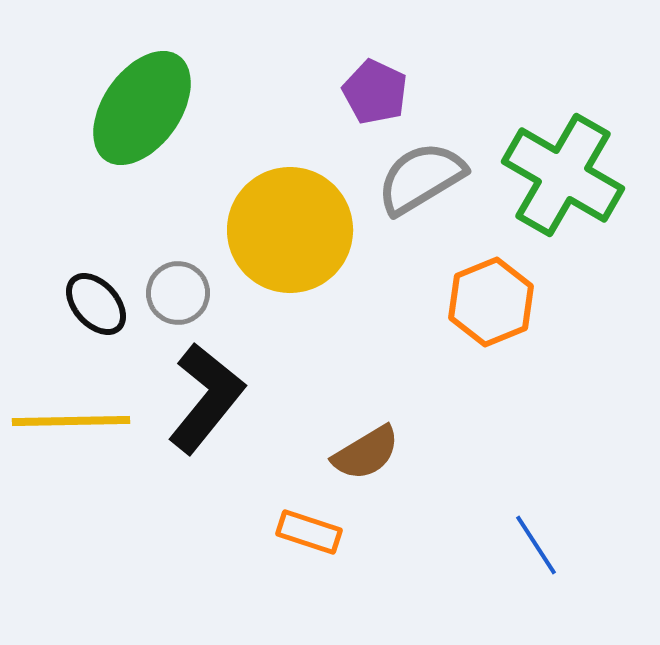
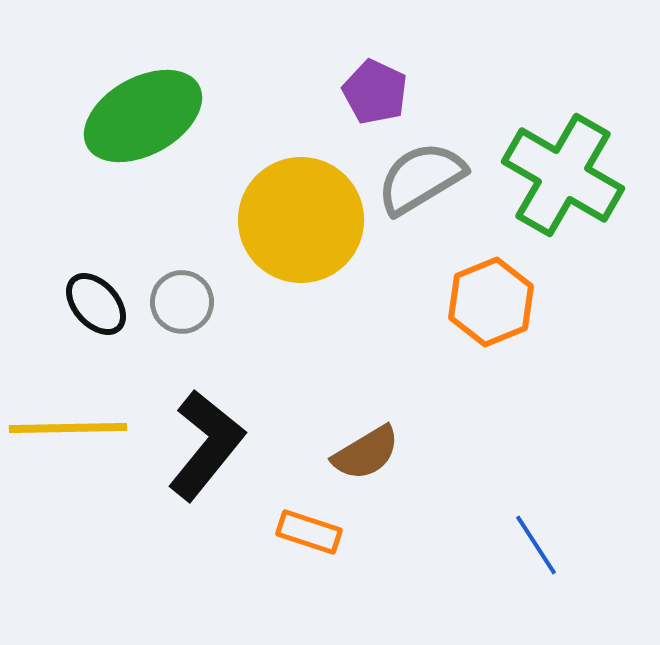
green ellipse: moved 1 px right, 8 px down; rotated 26 degrees clockwise
yellow circle: moved 11 px right, 10 px up
gray circle: moved 4 px right, 9 px down
black L-shape: moved 47 px down
yellow line: moved 3 px left, 7 px down
